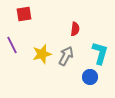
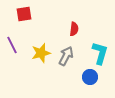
red semicircle: moved 1 px left
yellow star: moved 1 px left, 1 px up
